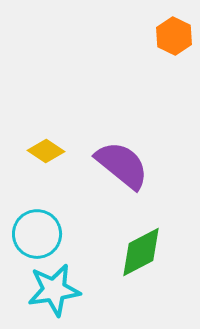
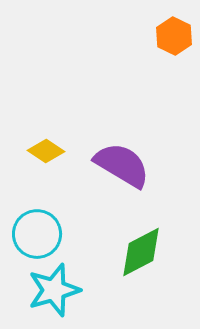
purple semicircle: rotated 8 degrees counterclockwise
cyan star: rotated 8 degrees counterclockwise
